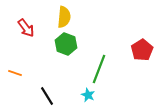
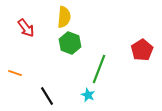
green hexagon: moved 4 px right, 1 px up
